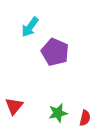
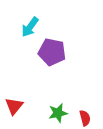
purple pentagon: moved 3 px left; rotated 12 degrees counterclockwise
red semicircle: rotated 28 degrees counterclockwise
